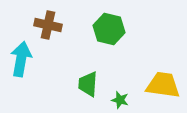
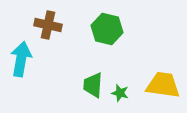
green hexagon: moved 2 px left
green trapezoid: moved 5 px right, 1 px down
green star: moved 7 px up
